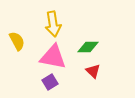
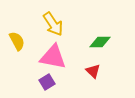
yellow arrow: rotated 25 degrees counterclockwise
green diamond: moved 12 px right, 5 px up
purple square: moved 3 px left
